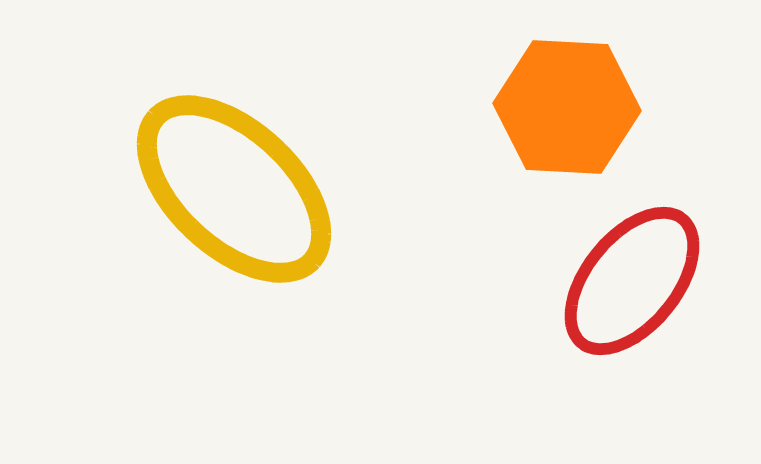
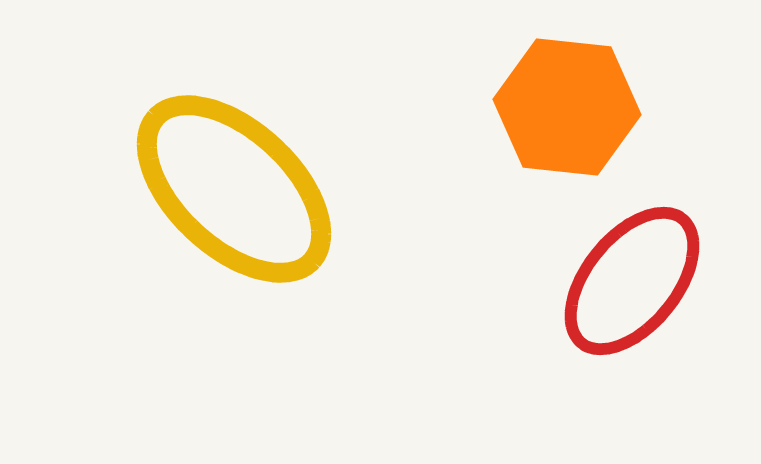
orange hexagon: rotated 3 degrees clockwise
